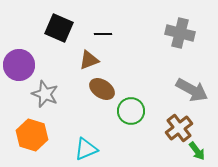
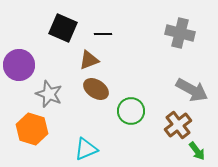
black square: moved 4 px right
brown ellipse: moved 6 px left
gray star: moved 4 px right
brown cross: moved 1 px left, 3 px up
orange hexagon: moved 6 px up
